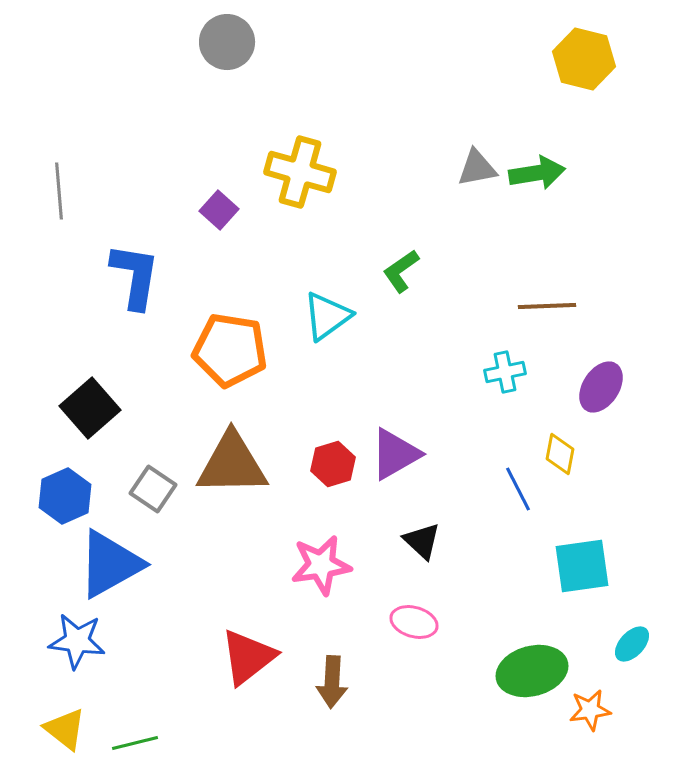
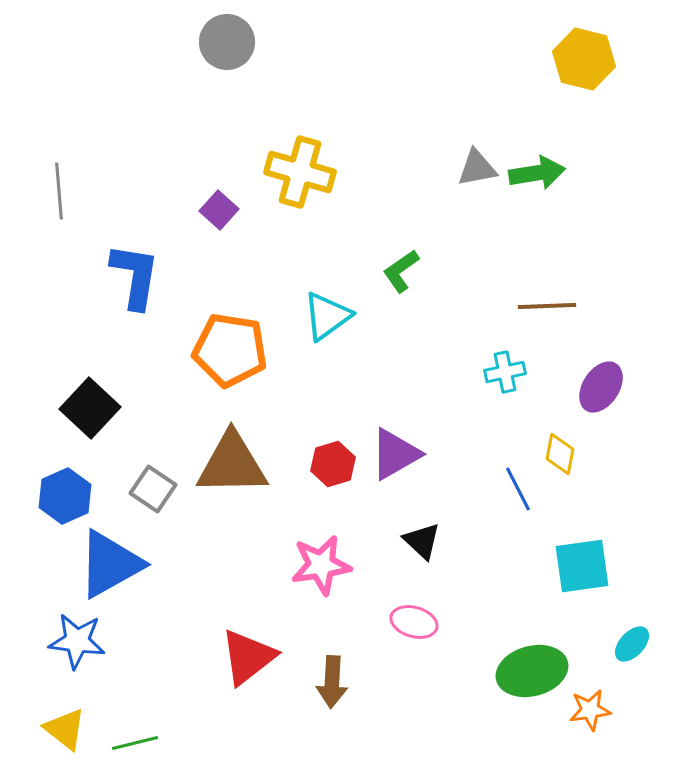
black square: rotated 6 degrees counterclockwise
